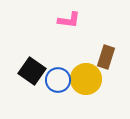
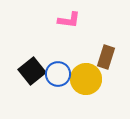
black square: rotated 16 degrees clockwise
blue circle: moved 6 px up
